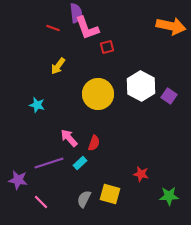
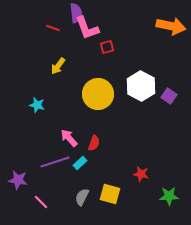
purple line: moved 6 px right, 1 px up
gray semicircle: moved 2 px left, 2 px up
